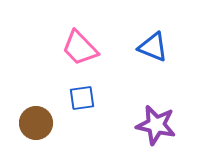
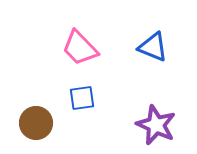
purple star: rotated 12 degrees clockwise
